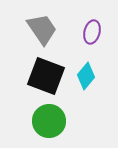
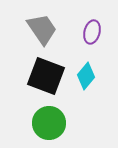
green circle: moved 2 px down
